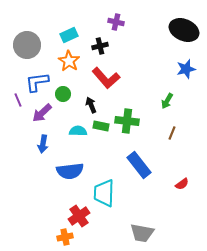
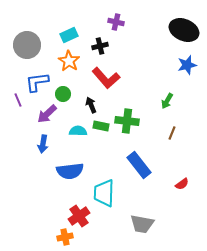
blue star: moved 1 px right, 4 px up
purple arrow: moved 5 px right, 1 px down
gray trapezoid: moved 9 px up
